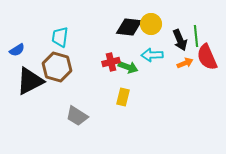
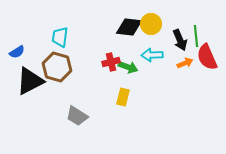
blue semicircle: moved 2 px down
